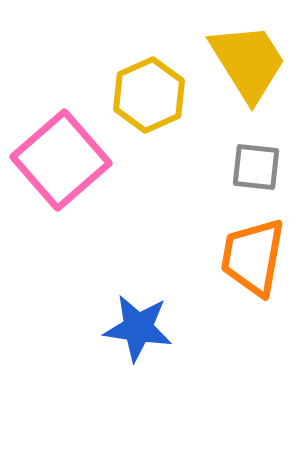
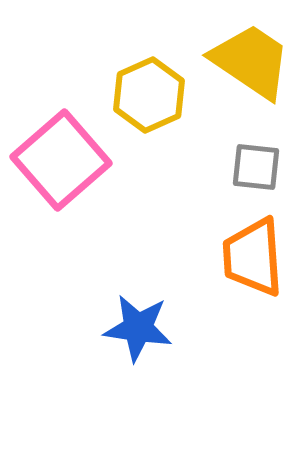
yellow trapezoid: moved 3 px right, 1 px up; rotated 24 degrees counterclockwise
orange trapezoid: rotated 14 degrees counterclockwise
